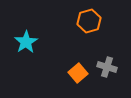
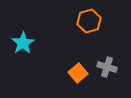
cyan star: moved 3 px left, 1 px down
